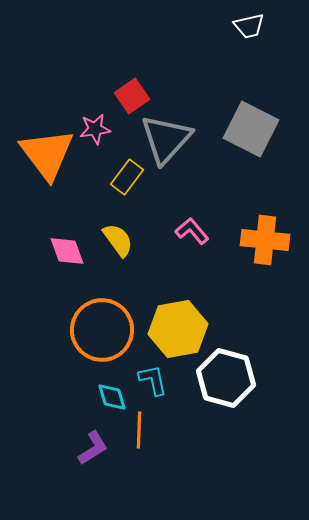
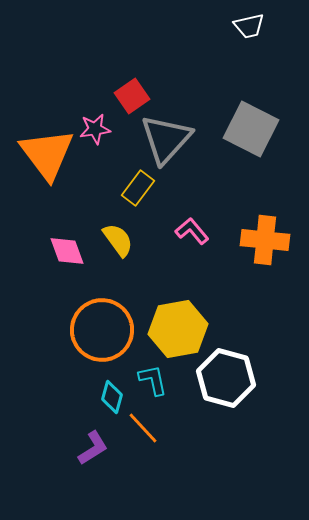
yellow rectangle: moved 11 px right, 11 px down
cyan diamond: rotated 32 degrees clockwise
orange line: moved 4 px right, 2 px up; rotated 45 degrees counterclockwise
